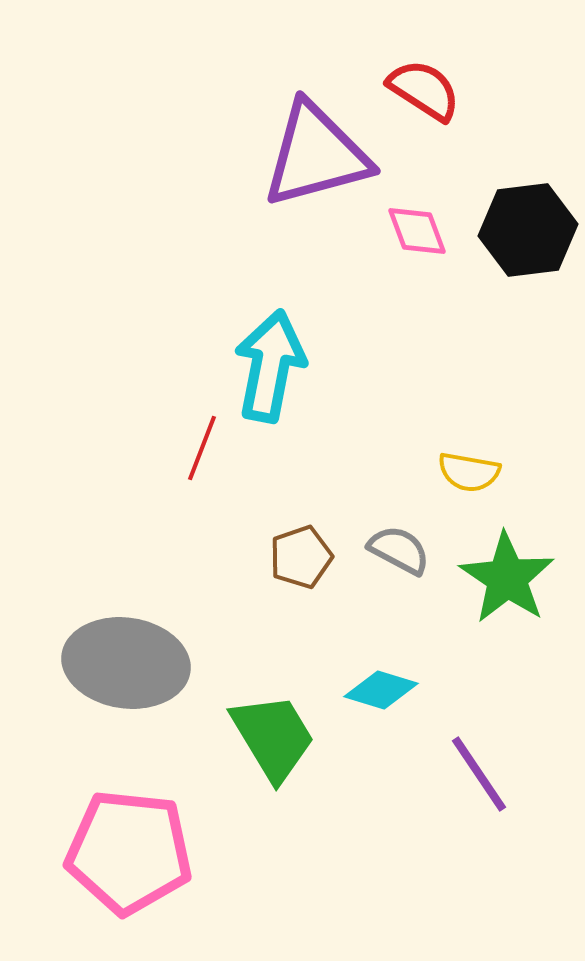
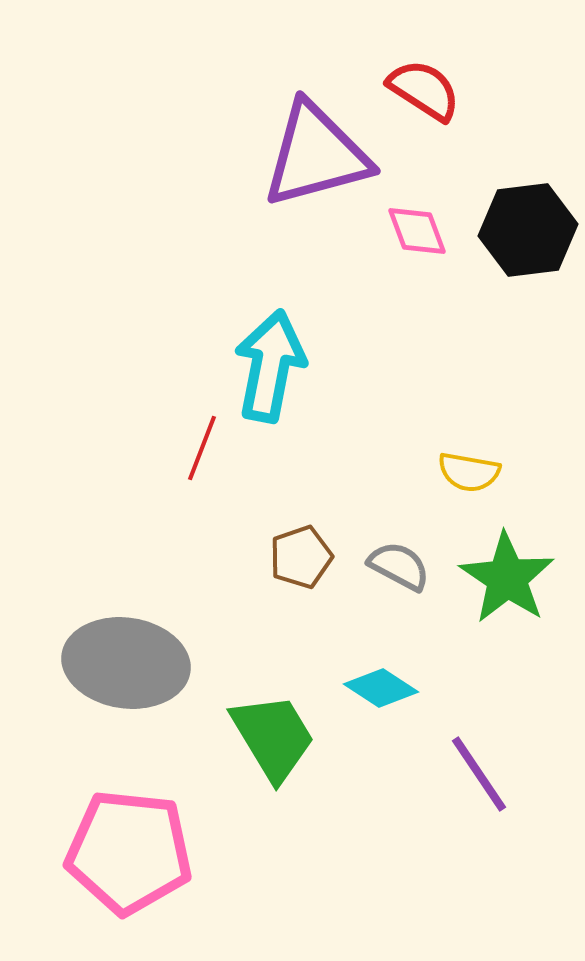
gray semicircle: moved 16 px down
cyan diamond: moved 2 px up; rotated 16 degrees clockwise
